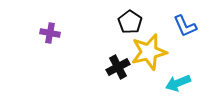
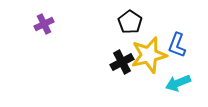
blue L-shape: moved 8 px left, 19 px down; rotated 45 degrees clockwise
purple cross: moved 6 px left, 9 px up; rotated 36 degrees counterclockwise
yellow star: moved 3 px down
black cross: moved 4 px right, 5 px up
